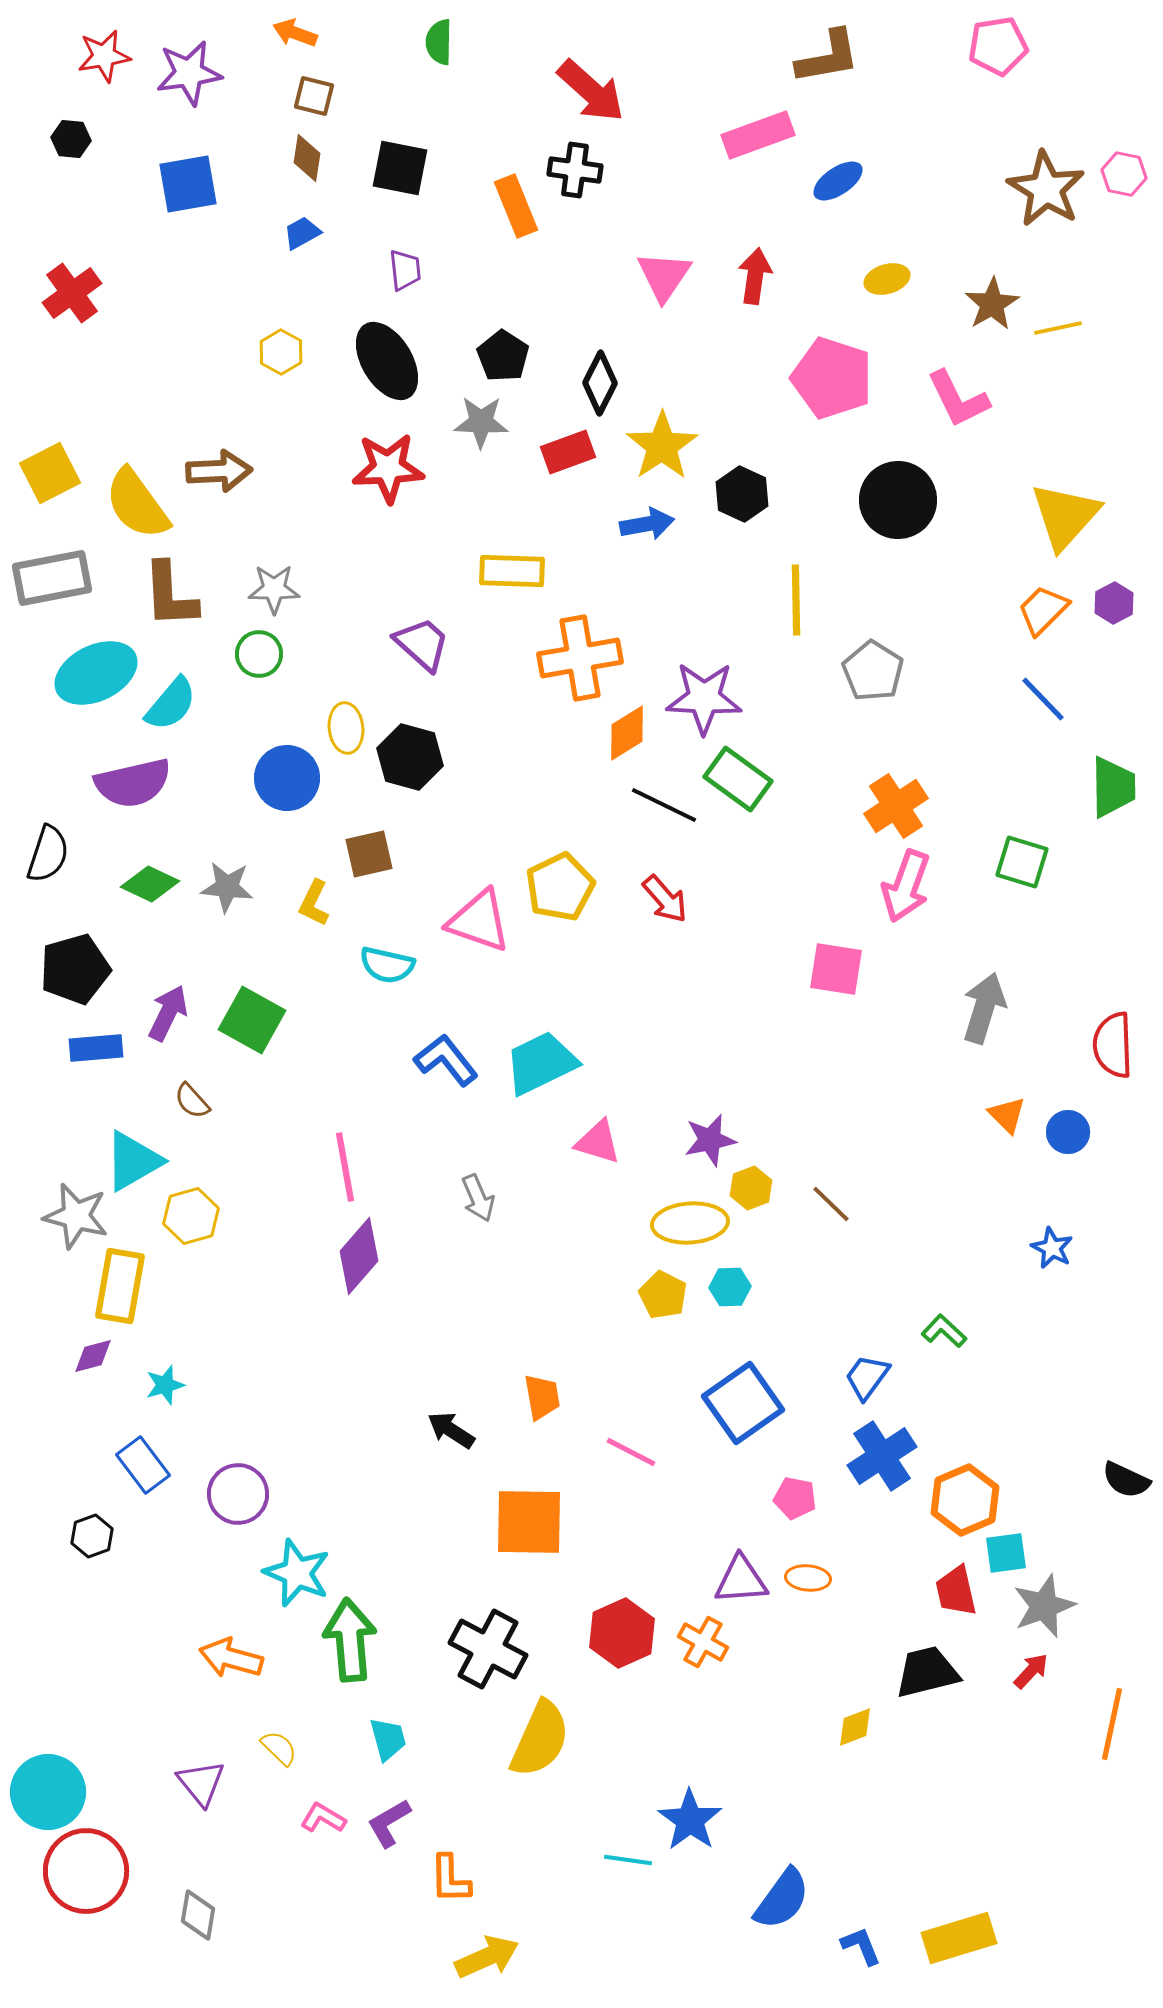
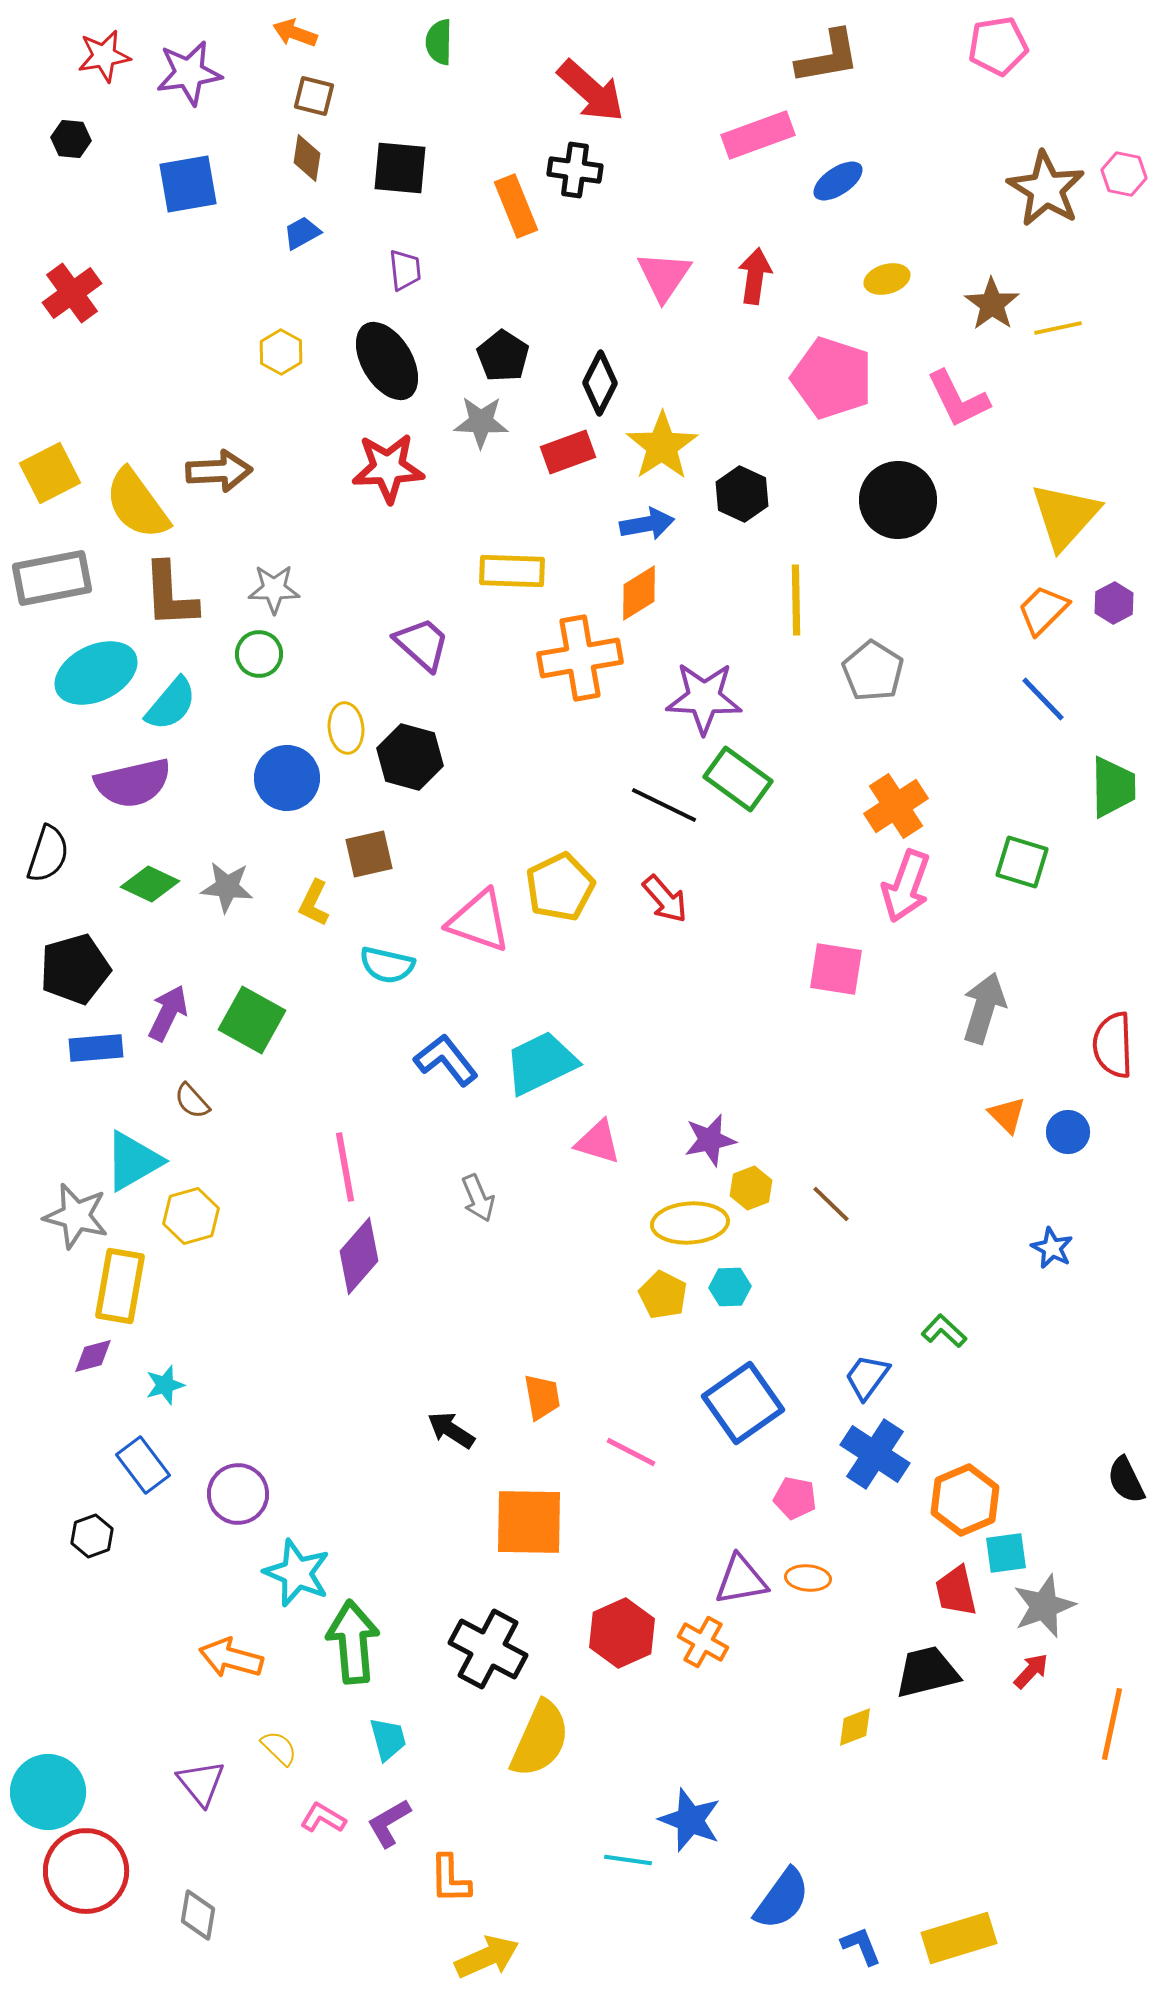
black square at (400, 168): rotated 6 degrees counterclockwise
brown star at (992, 304): rotated 6 degrees counterclockwise
orange diamond at (627, 733): moved 12 px right, 140 px up
blue cross at (882, 1456): moved 7 px left, 2 px up; rotated 24 degrees counterclockwise
black semicircle at (1126, 1480): rotated 39 degrees clockwise
purple triangle at (741, 1580): rotated 6 degrees counterclockwise
green arrow at (350, 1640): moved 3 px right, 2 px down
blue star at (690, 1820): rotated 14 degrees counterclockwise
